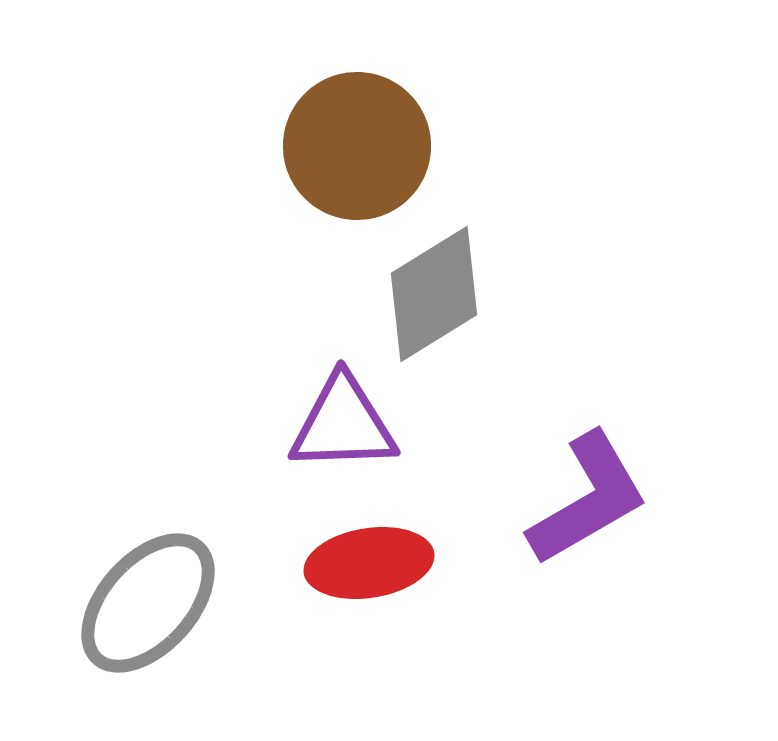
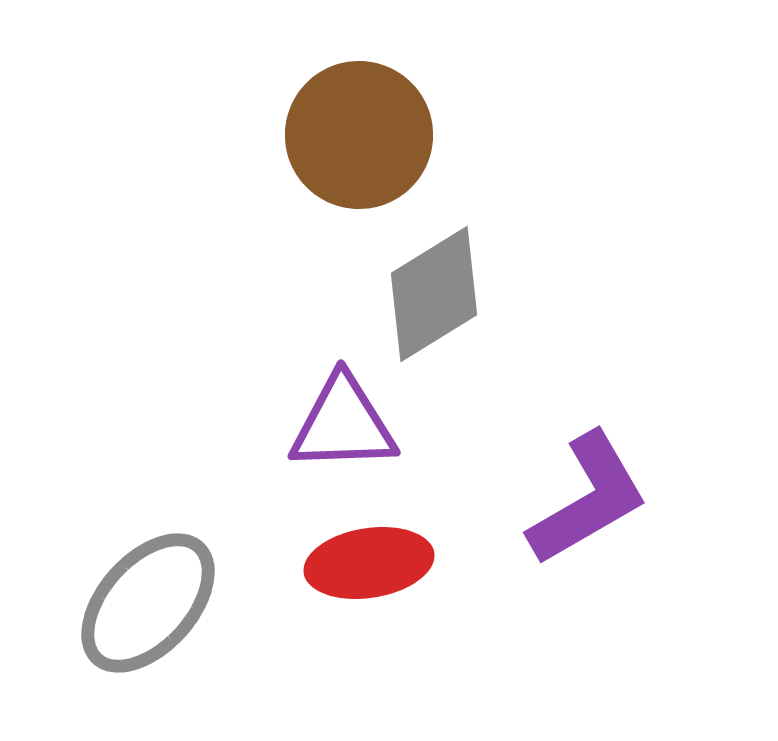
brown circle: moved 2 px right, 11 px up
